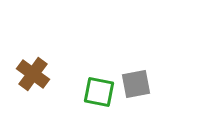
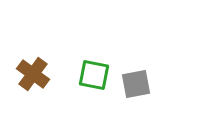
green square: moved 5 px left, 17 px up
